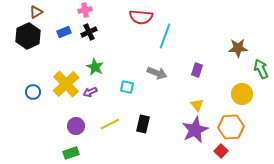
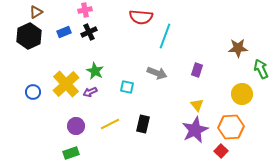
black hexagon: moved 1 px right
green star: moved 4 px down
